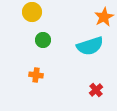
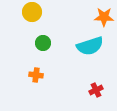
orange star: rotated 30 degrees clockwise
green circle: moved 3 px down
red cross: rotated 16 degrees clockwise
